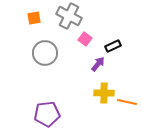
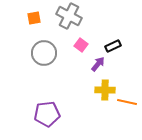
pink square: moved 4 px left, 6 px down
gray circle: moved 1 px left
yellow cross: moved 1 px right, 3 px up
